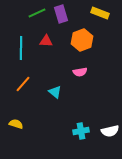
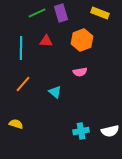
purple rectangle: moved 1 px up
